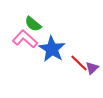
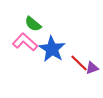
pink L-shape: moved 3 px down
purple triangle: rotated 24 degrees clockwise
